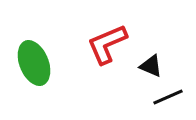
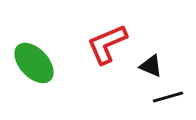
green ellipse: rotated 21 degrees counterclockwise
black line: rotated 8 degrees clockwise
